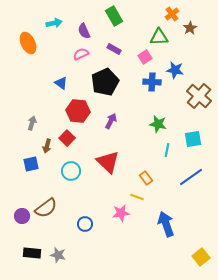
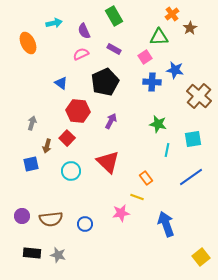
brown semicircle: moved 5 px right, 11 px down; rotated 30 degrees clockwise
